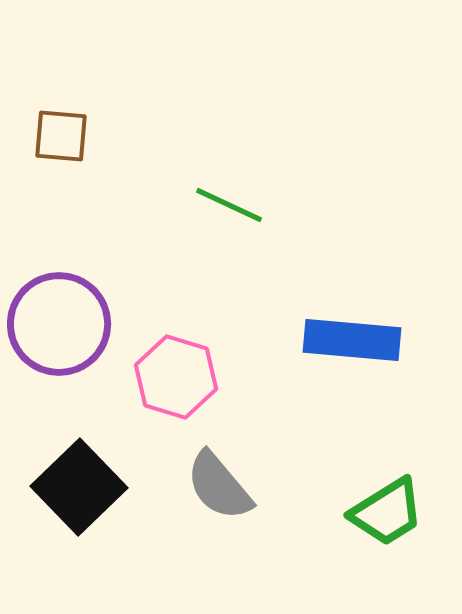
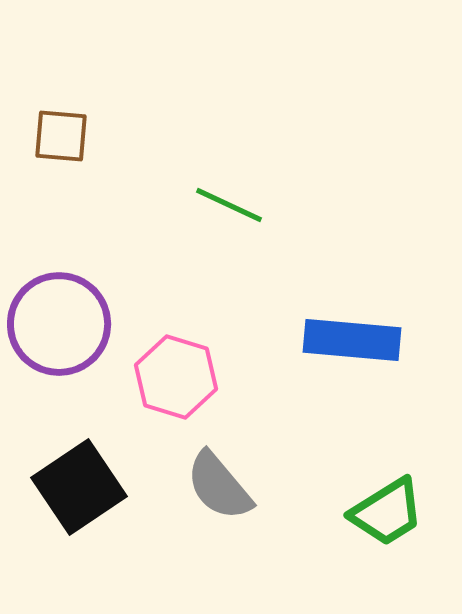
black square: rotated 10 degrees clockwise
